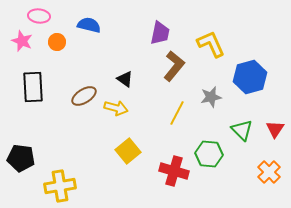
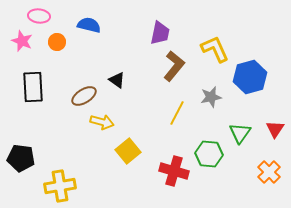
yellow L-shape: moved 4 px right, 5 px down
black triangle: moved 8 px left, 1 px down
yellow arrow: moved 14 px left, 14 px down
green triangle: moved 2 px left, 3 px down; rotated 20 degrees clockwise
